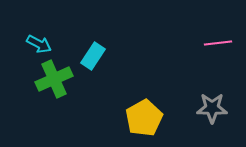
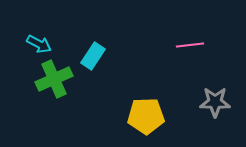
pink line: moved 28 px left, 2 px down
gray star: moved 3 px right, 6 px up
yellow pentagon: moved 2 px right, 2 px up; rotated 27 degrees clockwise
